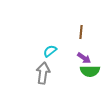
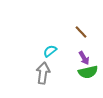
brown line: rotated 48 degrees counterclockwise
purple arrow: rotated 24 degrees clockwise
green semicircle: moved 2 px left, 1 px down; rotated 12 degrees counterclockwise
